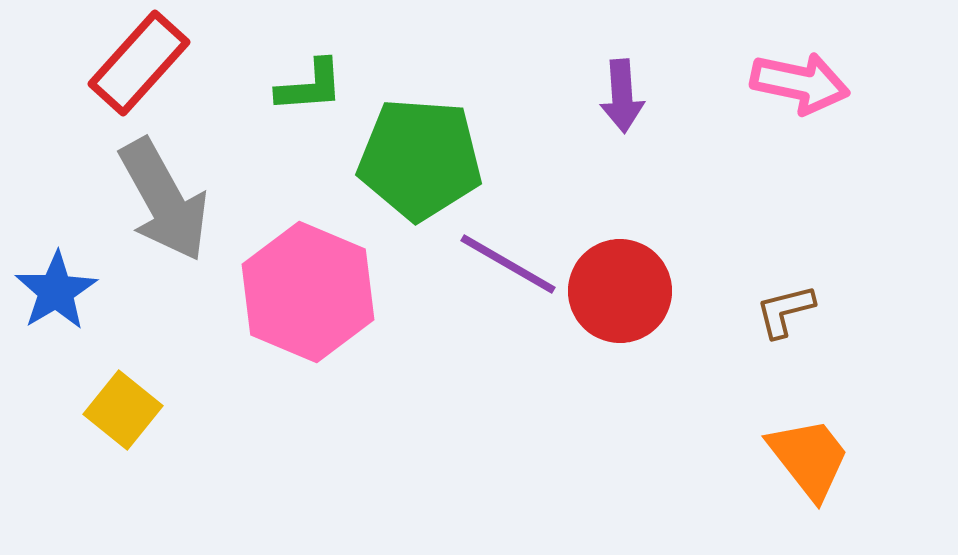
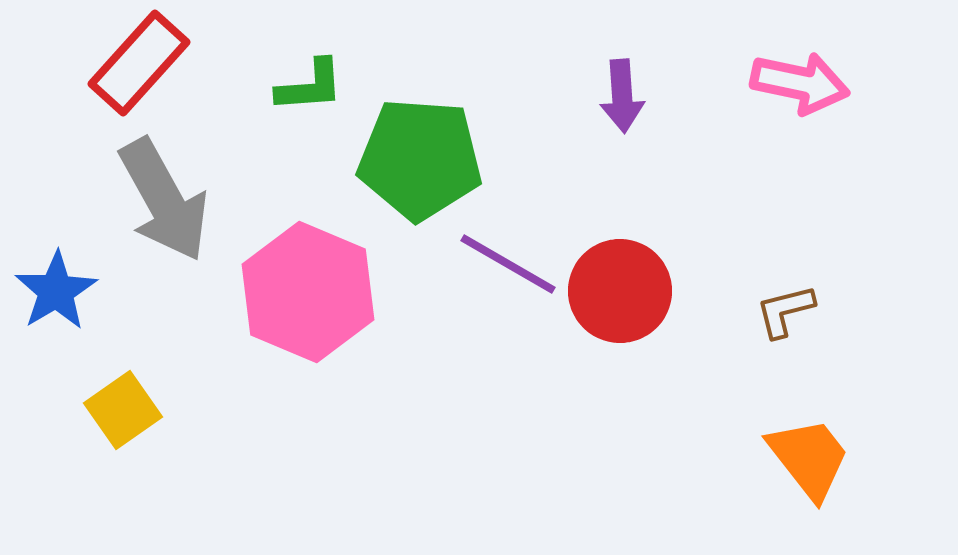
yellow square: rotated 16 degrees clockwise
